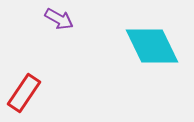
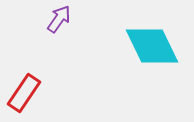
purple arrow: rotated 84 degrees counterclockwise
